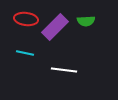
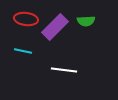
cyan line: moved 2 px left, 2 px up
